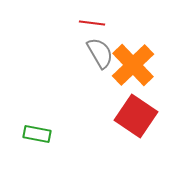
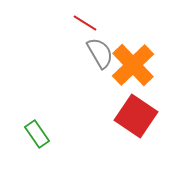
red line: moved 7 px left; rotated 25 degrees clockwise
green rectangle: rotated 44 degrees clockwise
